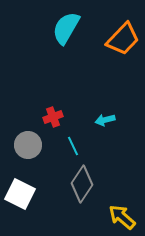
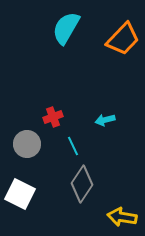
gray circle: moved 1 px left, 1 px up
yellow arrow: rotated 32 degrees counterclockwise
